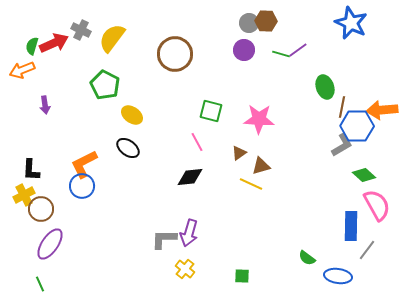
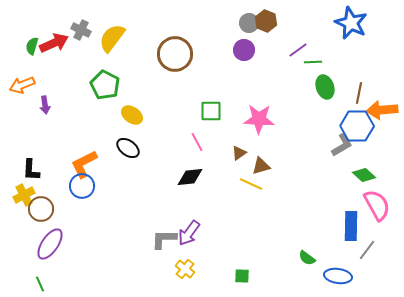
brown hexagon at (266, 21): rotated 20 degrees clockwise
green line at (281, 54): moved 32 px right, 8 px down; rotated 18 degrees counterclockwise
orange arrow at (22, 70): moved 15 px down
brown line at (342, 107): moved 17 px right, 14 px up
green square at (211, 111): rotated 15 degrees counterclockwise
purple arrow at (189, 233): rotated 20 degrees clockwise
